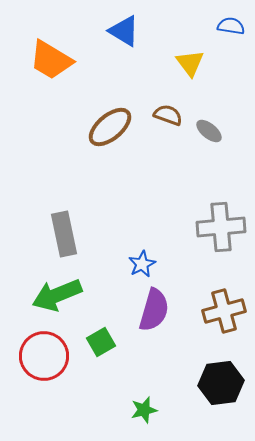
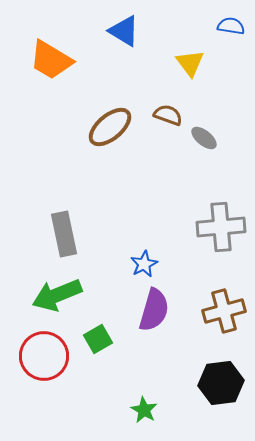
gray ellipse: moved 5 px left, 7 px down
blue star: moved 2 px right
green square: moved 3 px left, 3 px up
green star: rotated 28 degrees counterclockwise
